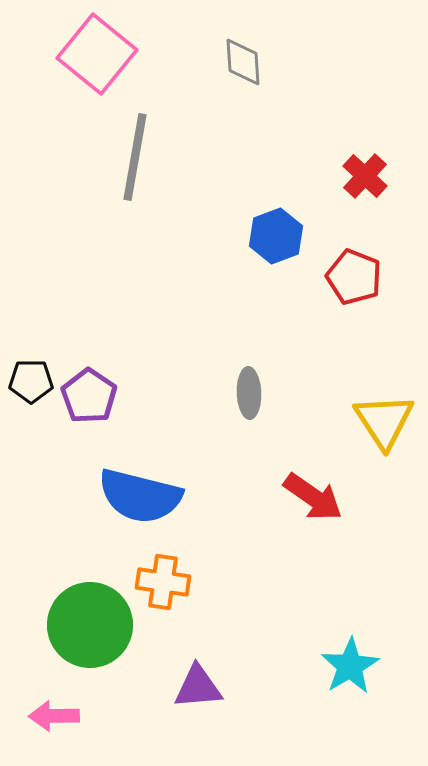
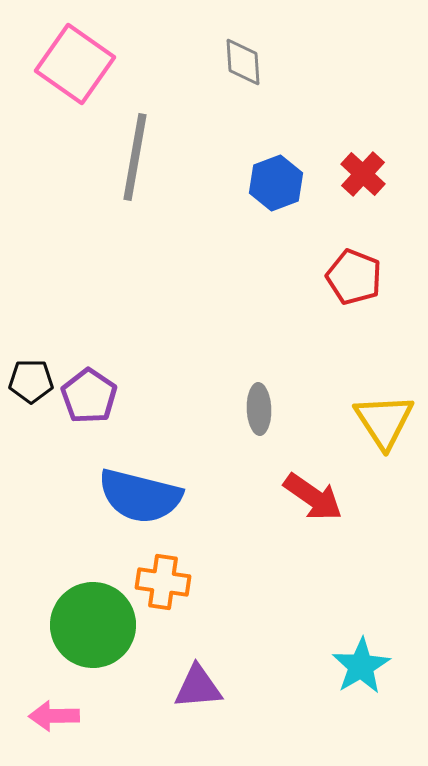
pink square: moved 22 px left, 10 px down; rotated 4 degrees counterclockwise
red cross: moved 2 px left, 2 px up
blue hexagon: moved 53 px up
gray ellipse: moved 10 px right, 16 px down
green circle: moved 3 px right
cyan star: moved 11 px right
